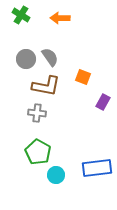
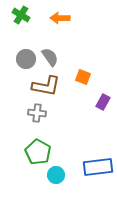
blue rectangle: moved 1 px right, 1 px up
